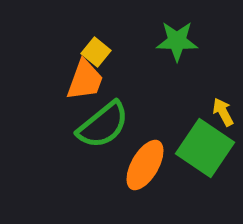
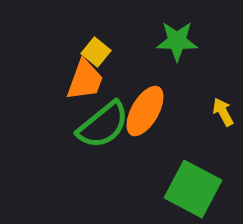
green square: moved 12 px left, 41 px down; rotated 6 degrees counterclockwise
orange ellipse: moved 54 px up
